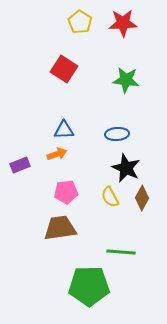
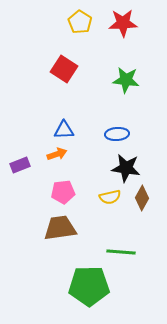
black star: rotated 16 degrees counterclockwise
pink pentagon: moved 3 px left
yellow semicircle: rotated 75 degrees counterclockwise
